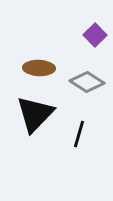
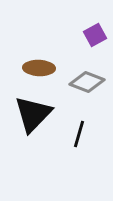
purple square: rotated 15 degrees clockwise
gray diamond: rotated 12 degrees counterclockwise
black triangle: moved 2 px left
